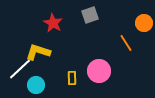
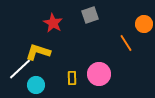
orange circle: moved 1 px down
pink circle: moved 3 px down
